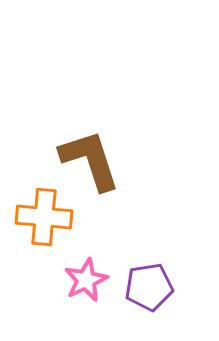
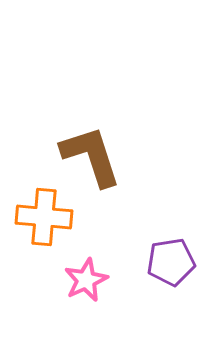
brown L-shape: moved 1 px right, 4 px up
purple pentagon: moved 22 px right, 25 px up
